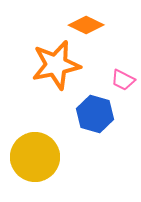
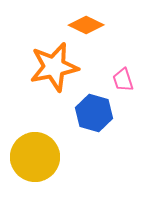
orange star: moved 2 px left, 2 px down
pink trapezoid: rotated 45 degrees clockwise
blue hexagon: moved 1 px left, 1 px up
